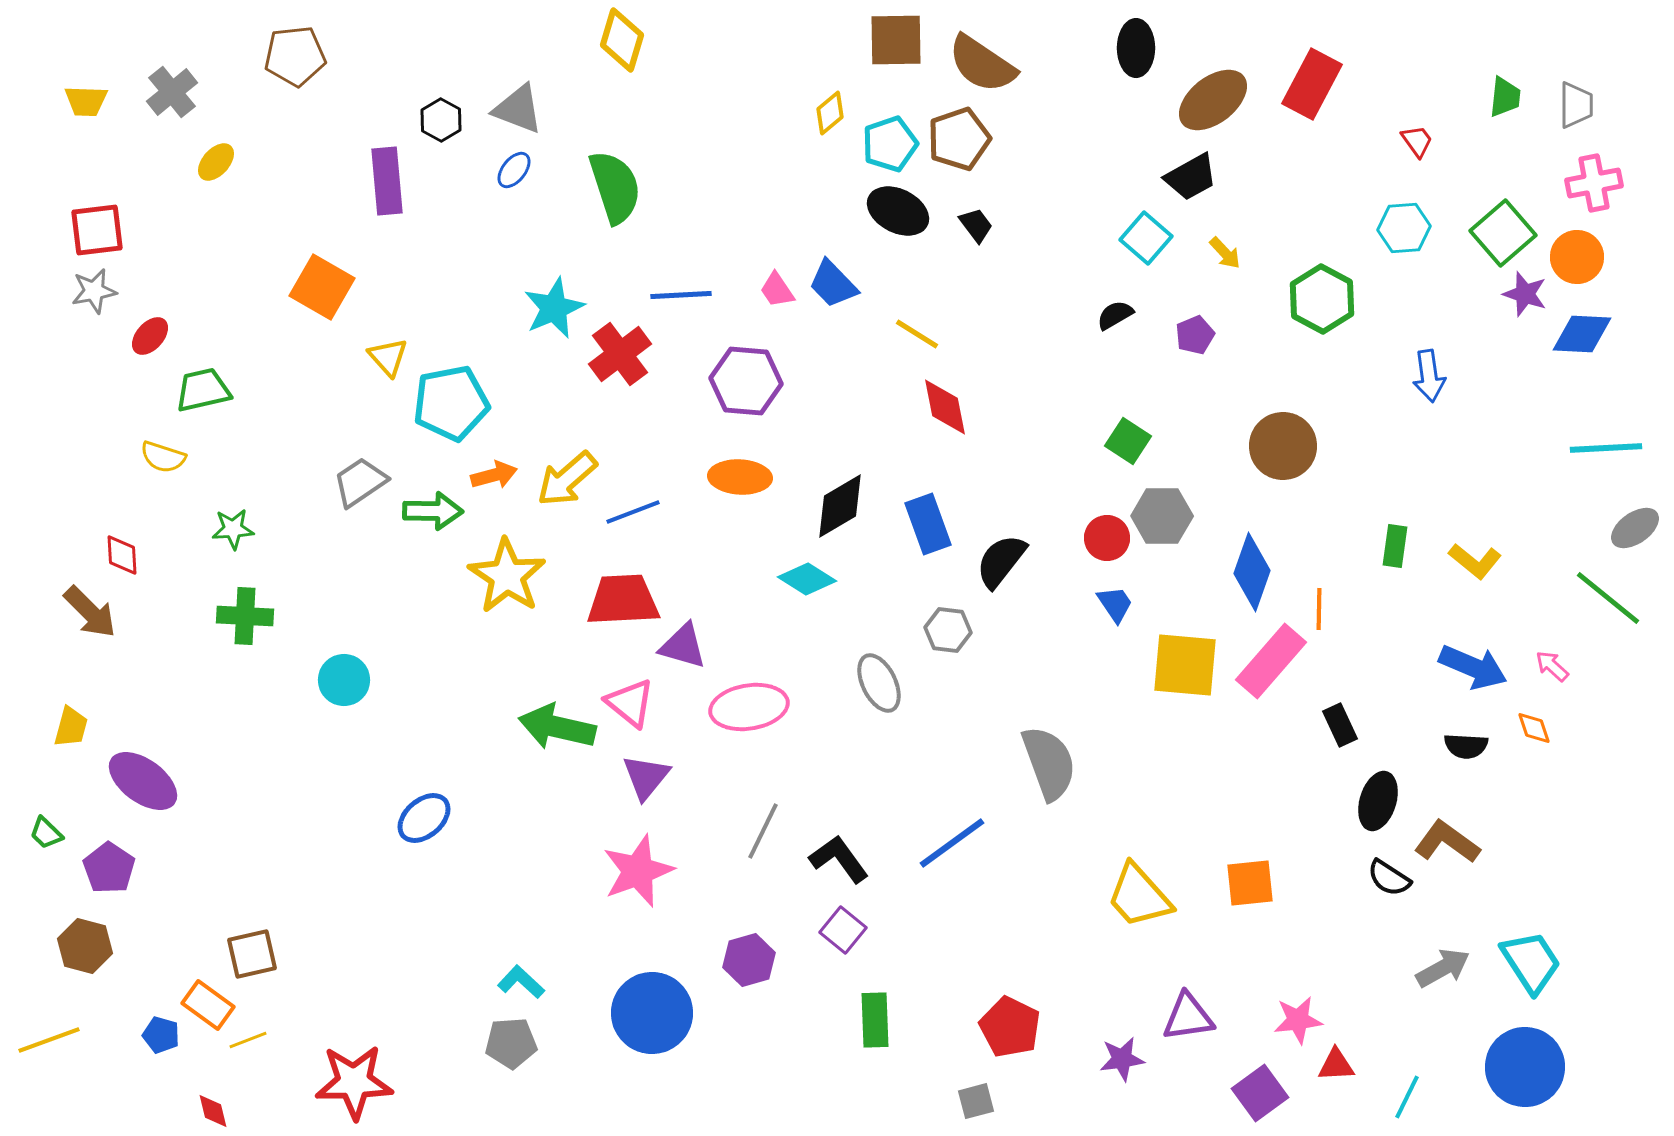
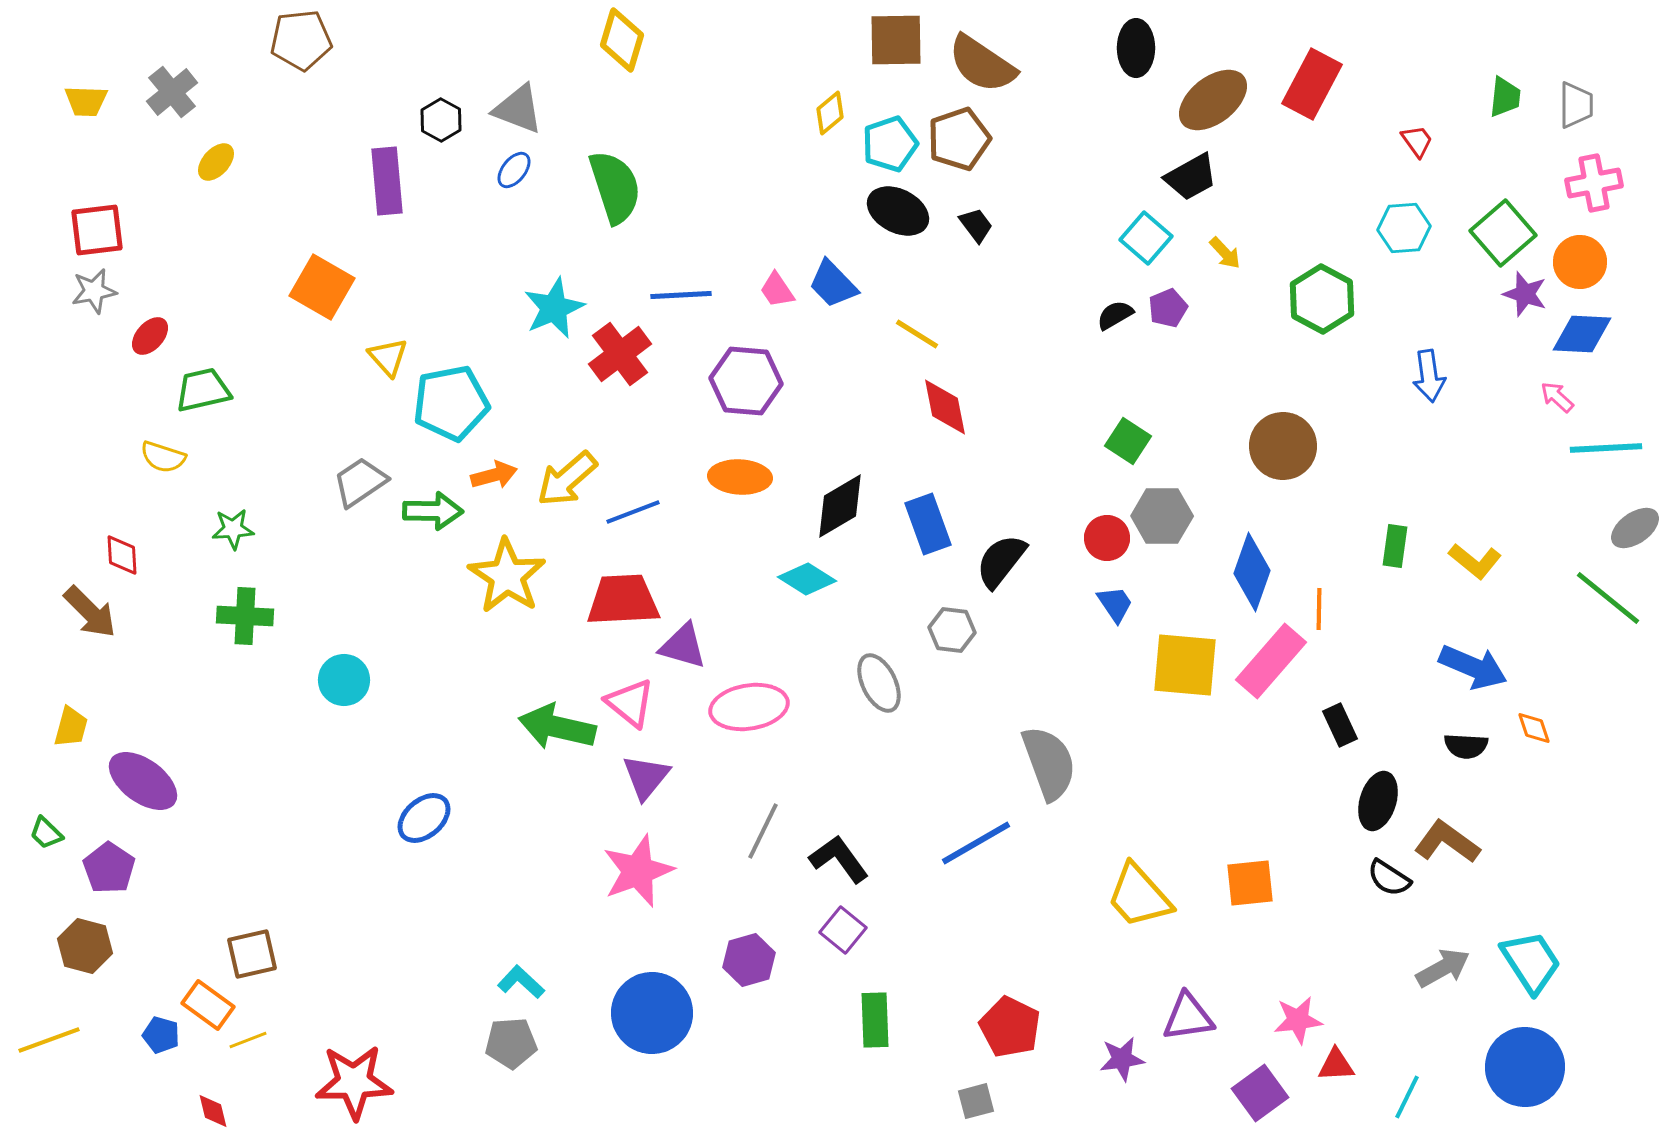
brown pentagon at (295, 56): moved 6 px right, 16 px up
orange circle at (1577, 257): moved 3 px right, 5 px down
purple pentagon at (1195, 335): moved 27 px left, 27 px up
gray hexagon at (948, 630): moved 4 px right
pink arrow at (1552, 666): moved 5 px right, 269 px up
blue line at (952, 843): moved 24 px right; rotated 6 degrees clockwise
